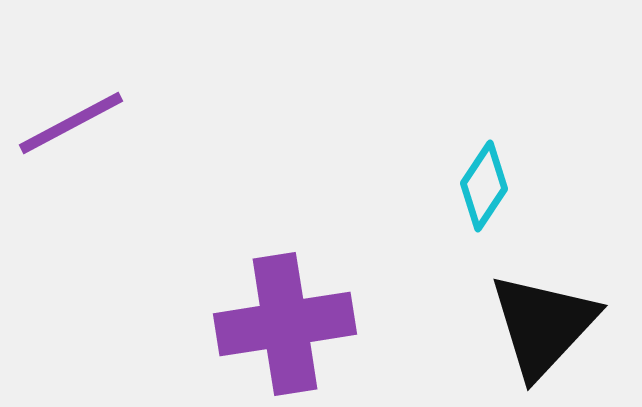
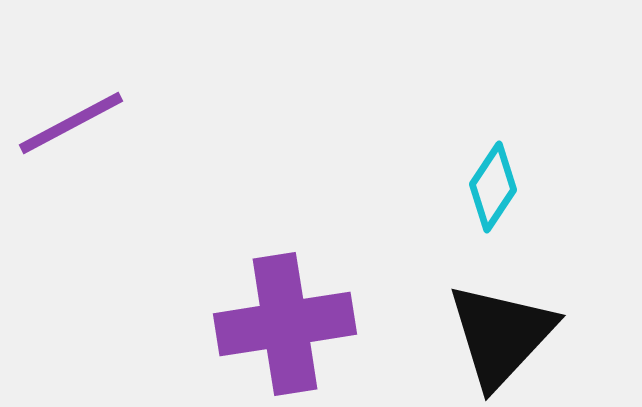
cyan diamond: moved 9 px right, 1 px down
black triangle: moved 42 px left, 10 px down
